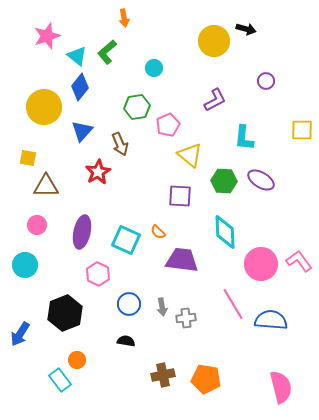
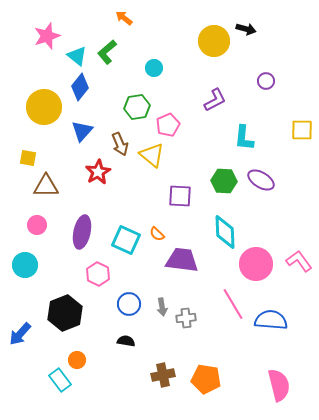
orange arrow at (124, 18): rotated 138 degrees clockwise
yellow triangle at (190, 155): moved 38 px left
orange semicircle at (158, 232): moved 1 px left, 2 px down
pink circle at (261, 264): moved 5 px left
blue arrow at (20, 334): rotated 10 degrees clockwise
pink semicircle at (281, 387): moved 2 px left, 2 px up
